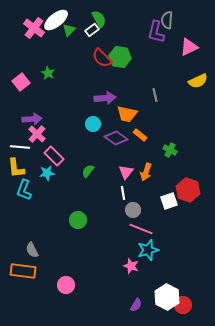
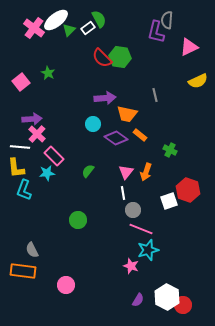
white rectangle at (92, 30): moved 4 px left, 2 px up
purple semicircle at (136, 305): moved 2 px right, 5 px up
